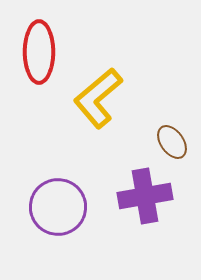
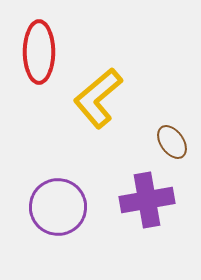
purple cross: moved 2 px right, 4 px down
